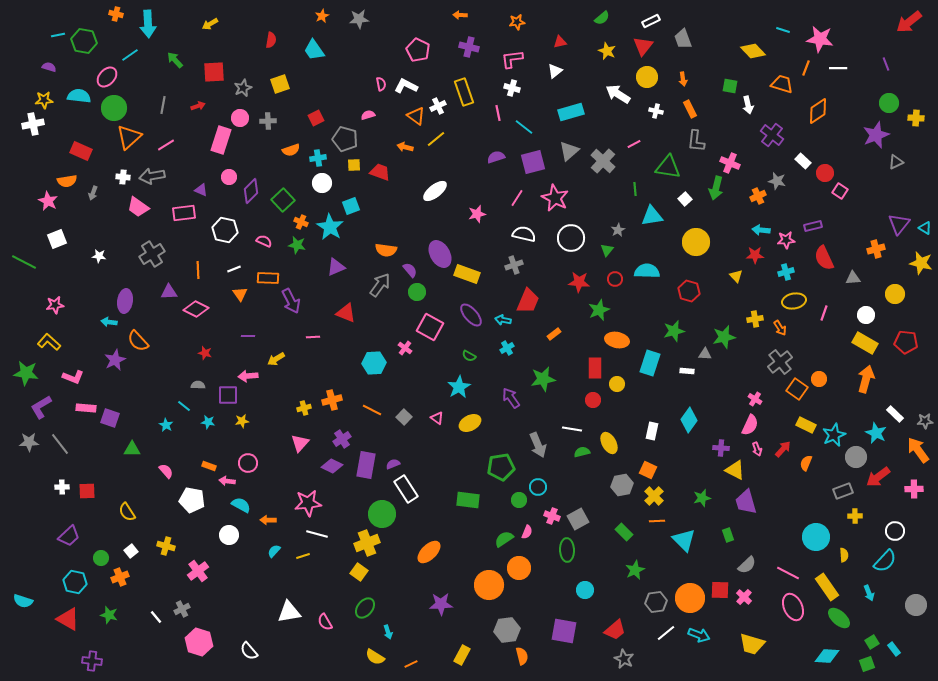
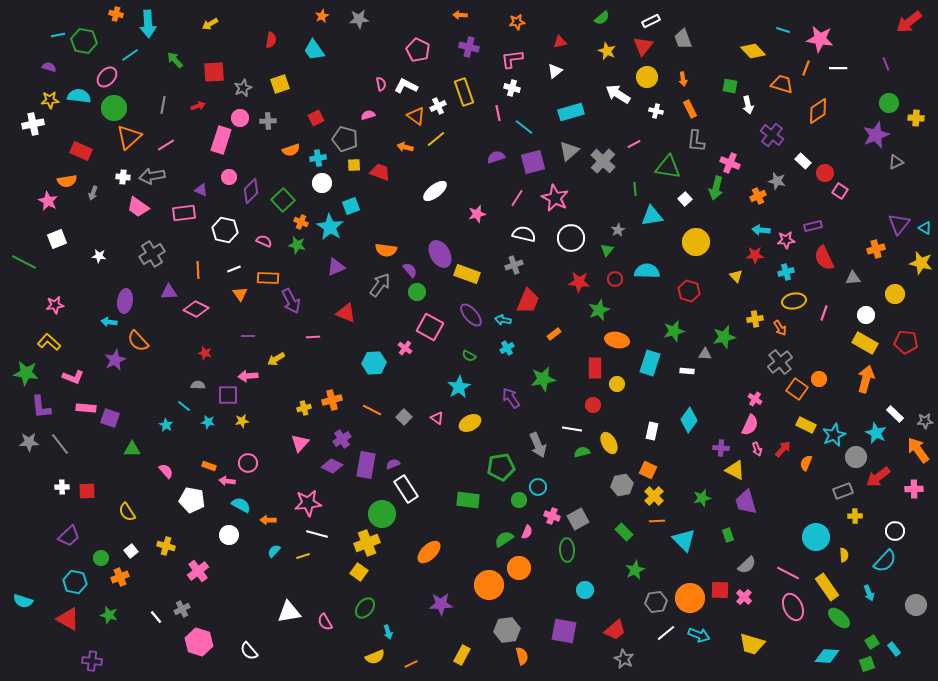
yellow star at (44, 100): moved 6 px right
red circle at (593, 400): moved 5 px down
purple L-shape at (41, 407): rotated 65 degrees counterclockwise
yellow semicircle at (375, 657): rotated 54 degrees counterclockwise
